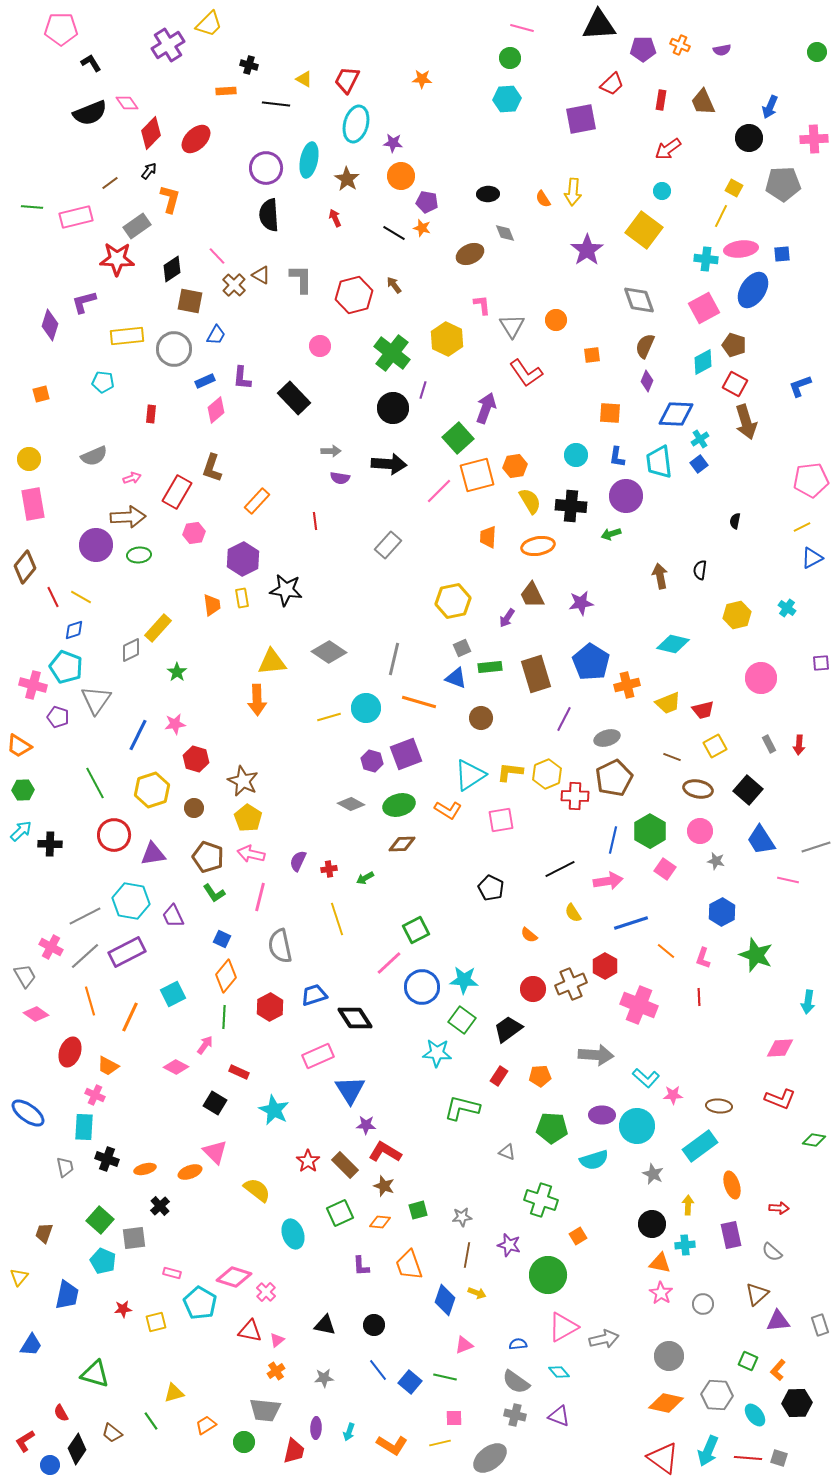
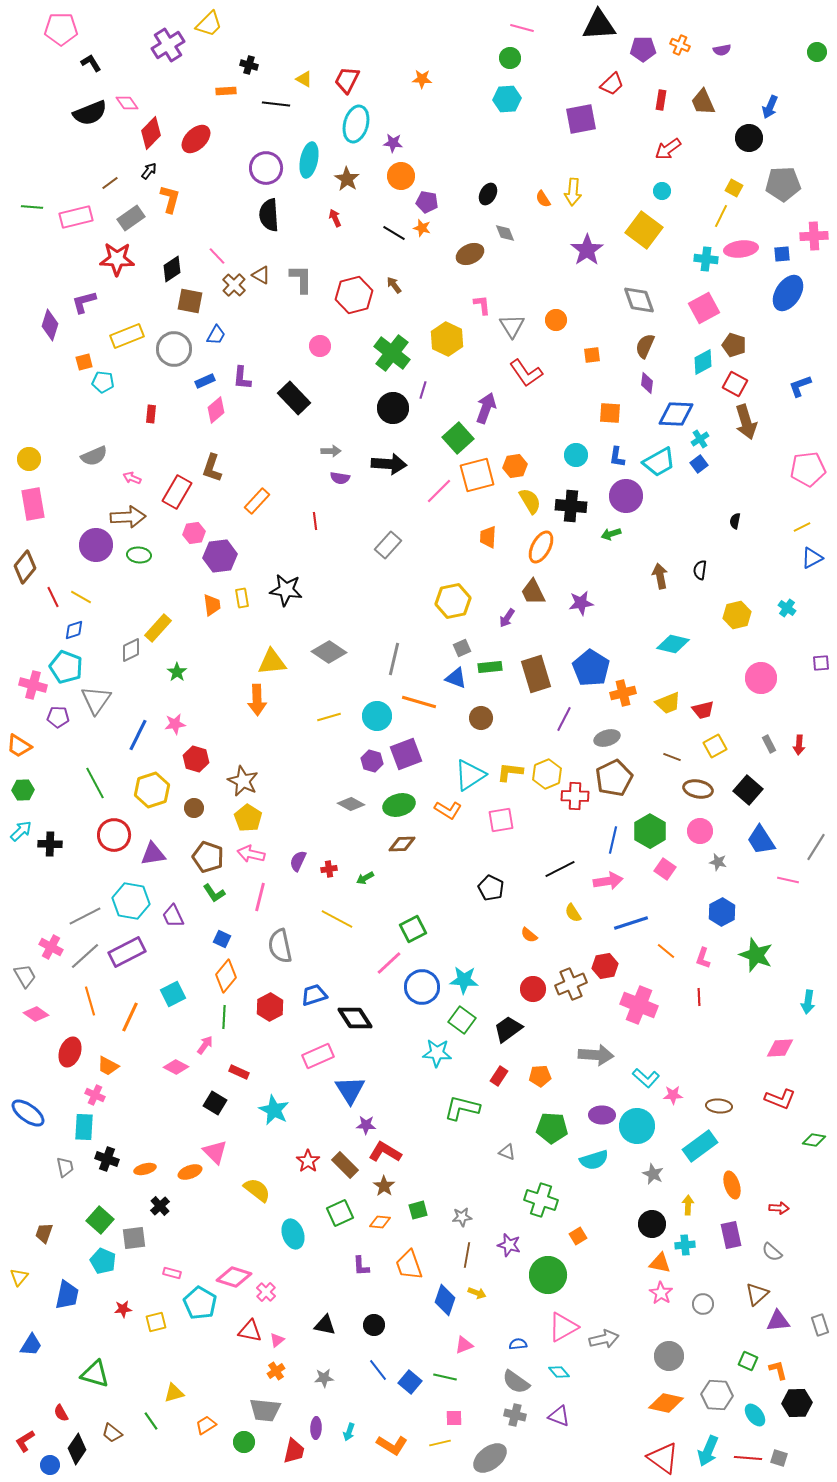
pink cross at (814, 139): moved 97 px down
black ellipse at (488, 194): rotated 60 degrees counterclockwise
gray rectangle at (137, 226): moved 6 px left, 8 px up
blue ellipse at (753, 290): moved 35 px right, 3 px down
yellow rectangle at (127, 336): rotated 16 degrees counterclockwise
purple diamond at (647, 381): moved 2 px down; rotated 15 degrees counterclockwise
orange square at (41, 394): moved 43 px right, 32 px up
cyan trapezoid at (659, 462): rotated 112 degrees counterclockwise
pink arrow at (132, 478): rotated 138 degrees counterclockwise
pink pentagon at (811, 480): moved 3 px left, 11 px up
orange ellipse at (538, 546): moved 3 px right, 1 px down; rotated 52 degrees counterclockwise
green ellipse at (139, 555): rotated 10 degrees clockwise
purple hexagon at (243, 559): moved 23 px left, 3 px up; rotated 20 degrees clockwise
brown trapezoid at (532, 595): moved 1 px right, 3 px up
blue pentagon at (591, 662): moved 6 px down
orange cross at (627, 685): moved 4 px left, 8 px down
cyan circle at (366, 708): moved 11 px right, 8 px down
purple pentagon at (58, 717): rotated 15 degrees counterclockwise
gray line at (816, 847): rotated 40 degrees counterclockwise
gray star at (716, 861): moved 2 px right, 1 px down
yellow line at (337, 919): rotated 44 degrees counterclockwise
green square at (416, 930): moved 3 px left, 1 px up
red hexagon at (605, 966): rotated 20 degrees clockwise
brown star at (384, 1186): rotated 15 degrees clockwise
orange L-shape at (778, 1370): rotated 125 degrees clockwise
